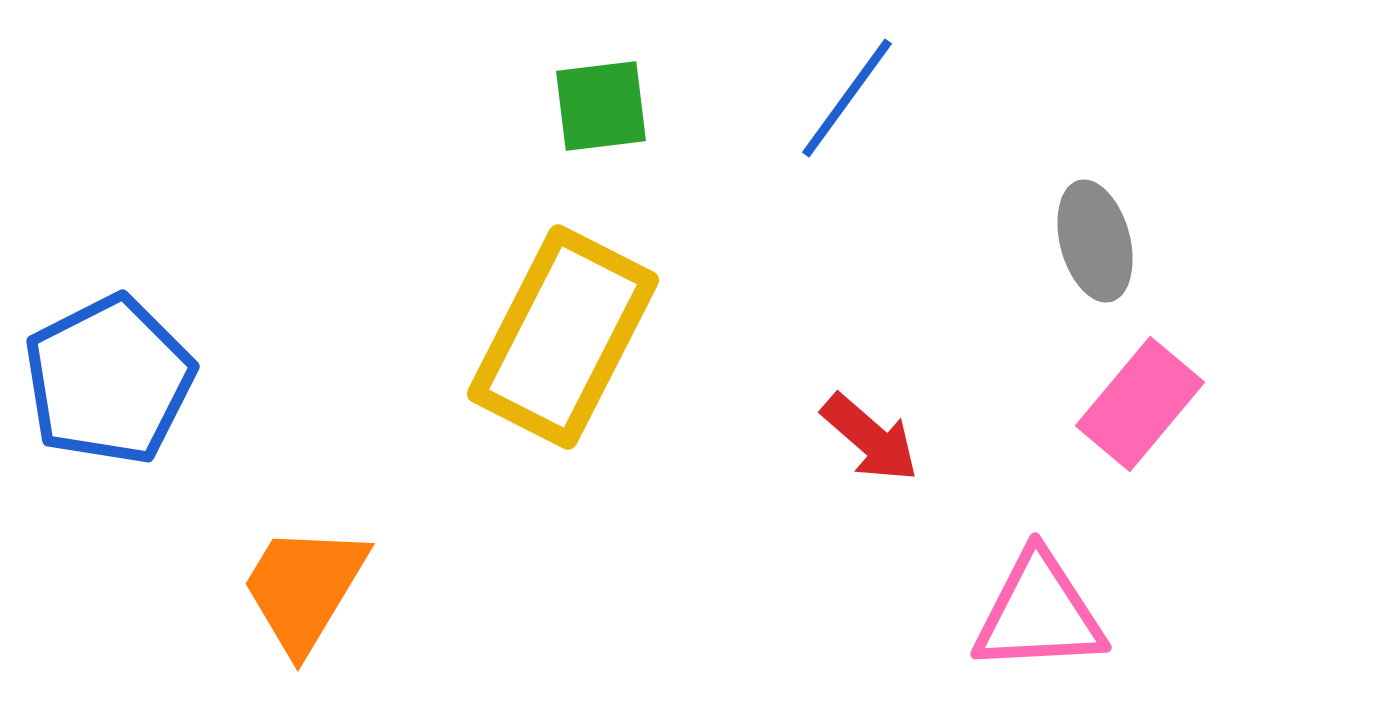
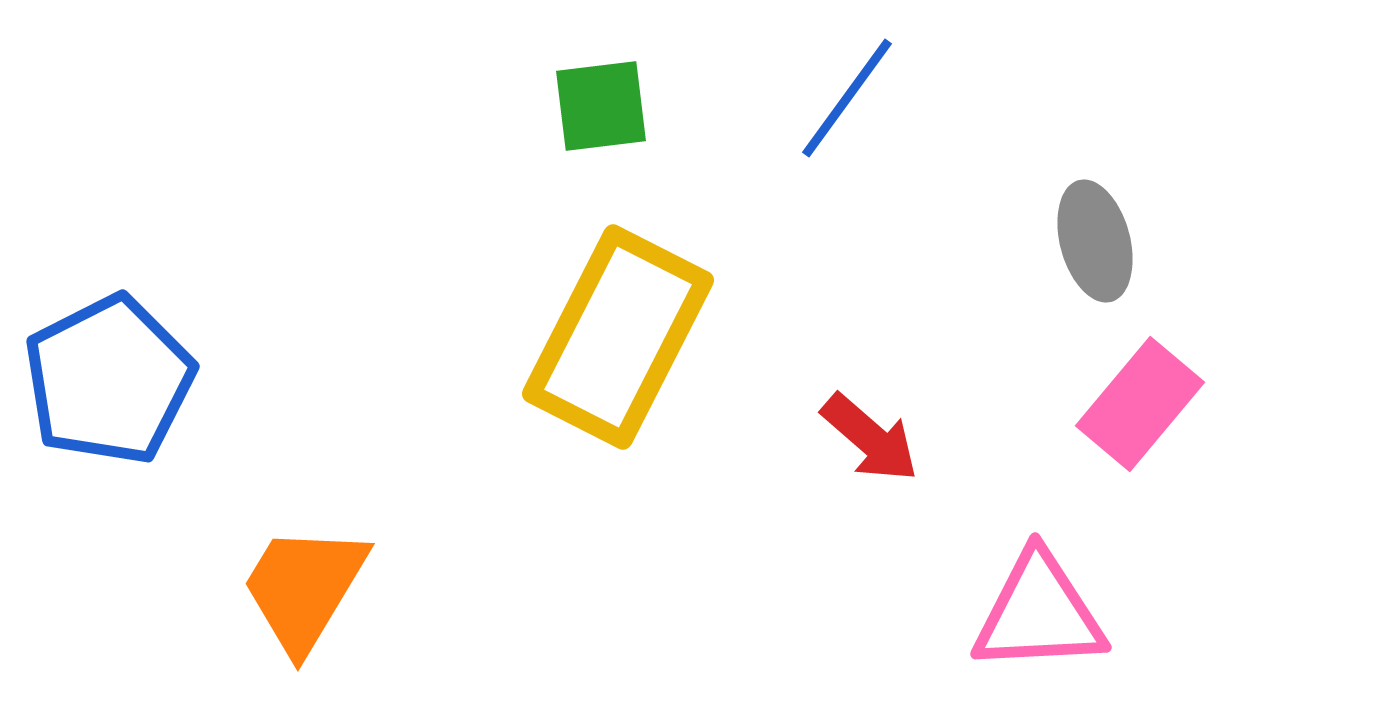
yellow rectangle: moved 55 px right
